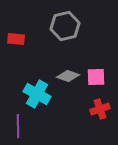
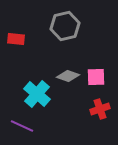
cyan cross: rotated 12 degrees clockwise
purple line: moved 4 px right; rotated 65 degrees counterclockwise
